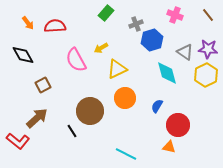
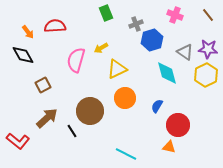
green rectangle: rotated 63 degrees counterclockwise
orange arrow: moved 9 px down
pink semicircle: rotated 45 degrees clockwise
brown arrow: moved 10 px right
